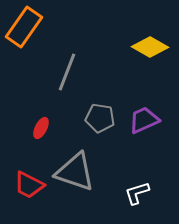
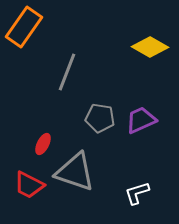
purple trapezoid: moved 3 px left
red ellipse: moved 2 px right, 16 px down
